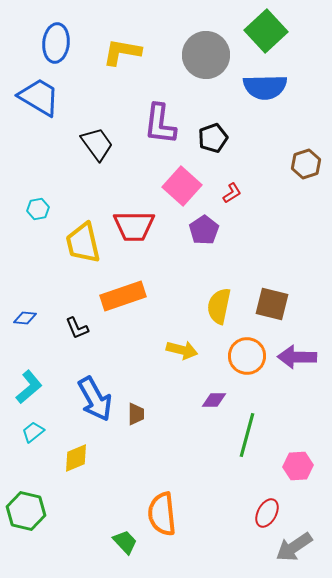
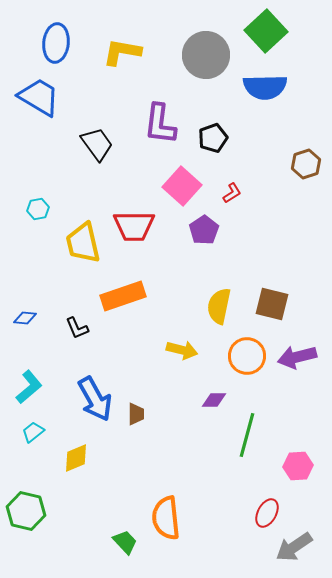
purple arrow: rotated 15 degrees counterclockwise
orange semicircle: moved 4 px right, 4 px down
